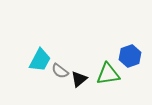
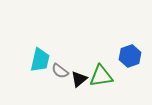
cyan trapezoid: rotated 15 degrees counterclockwise
green triangle: moved 7 px left, 2 px down
